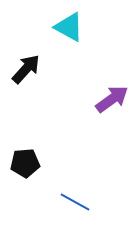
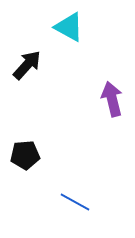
black arrow: moved 1 px right, 4 px up
purple arrow: rotated 68 degrees counterclockwise
black pentagon: moved 8 px up
